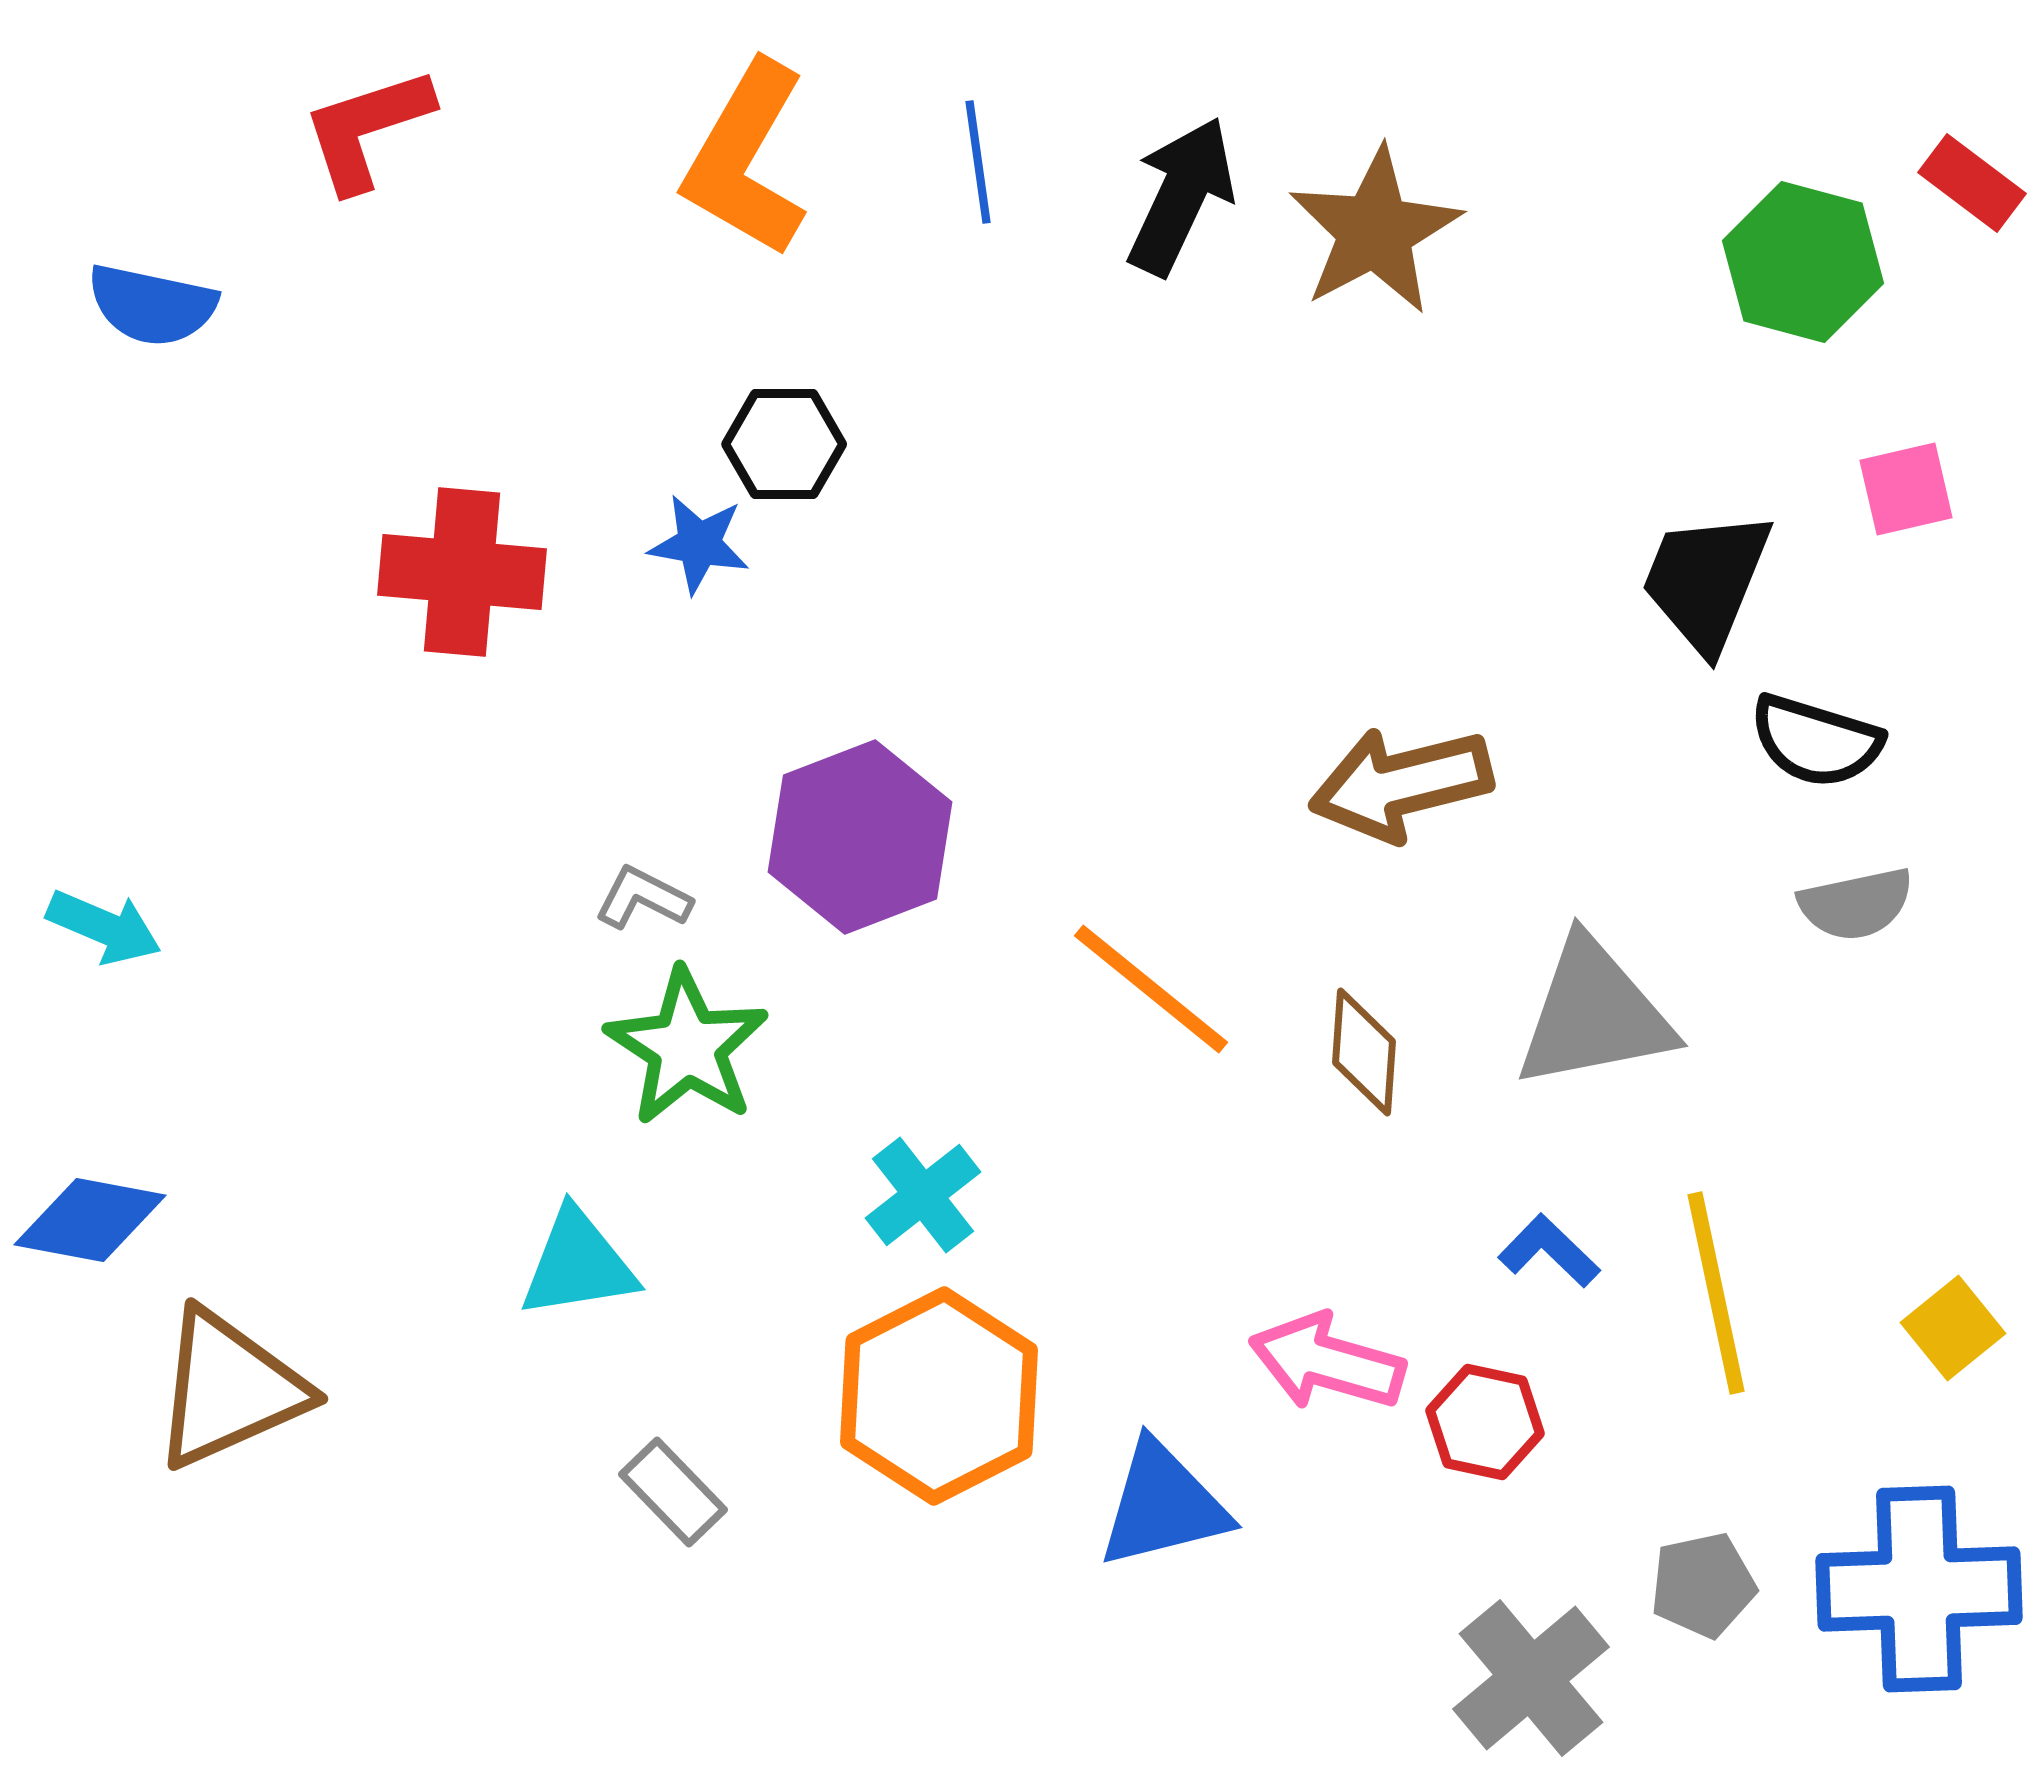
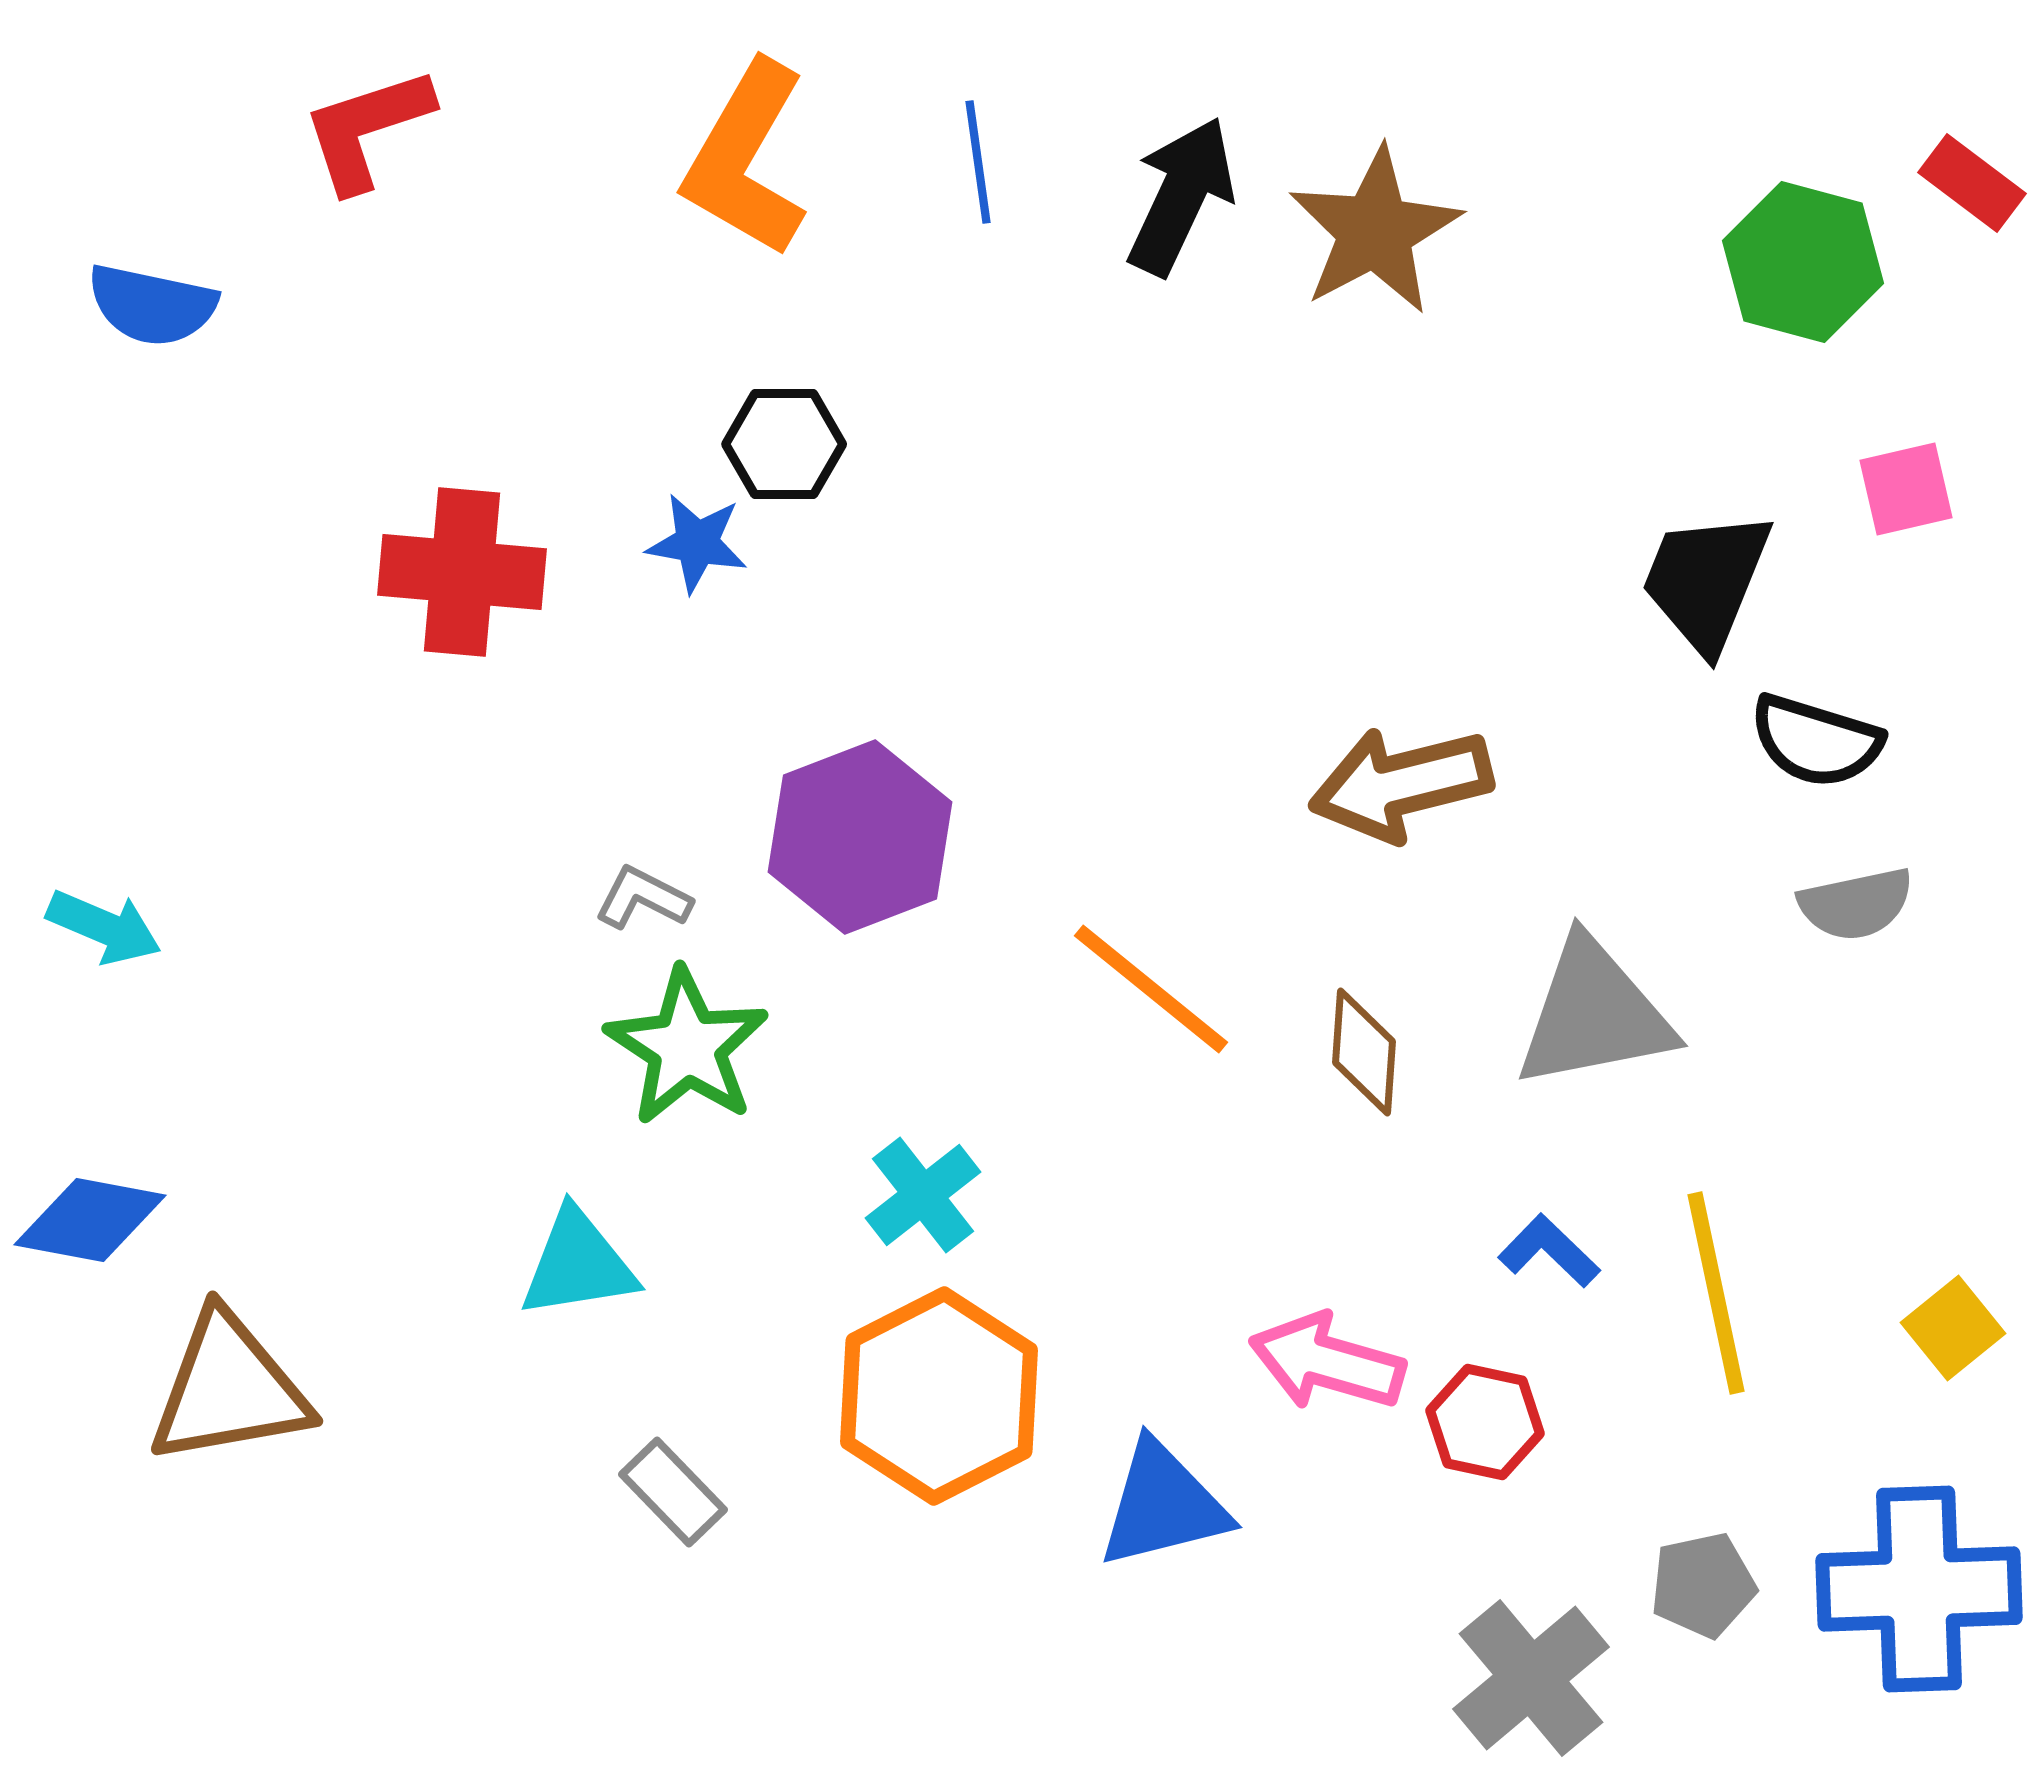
blue star: moved 2 px left, 1 px up
brown triangle: rotated 14 degrees clockwise
